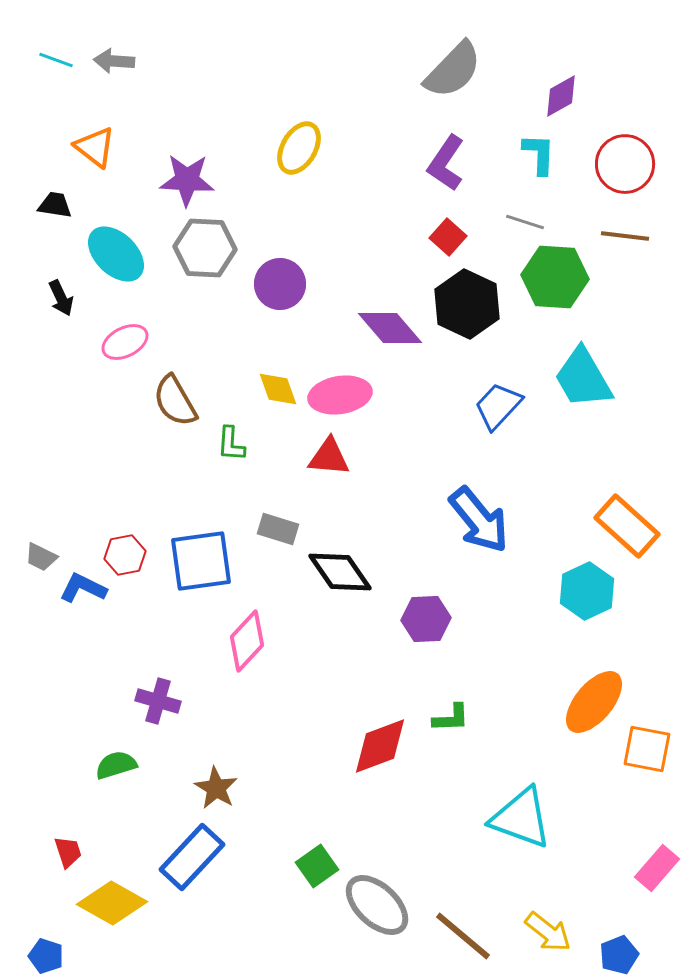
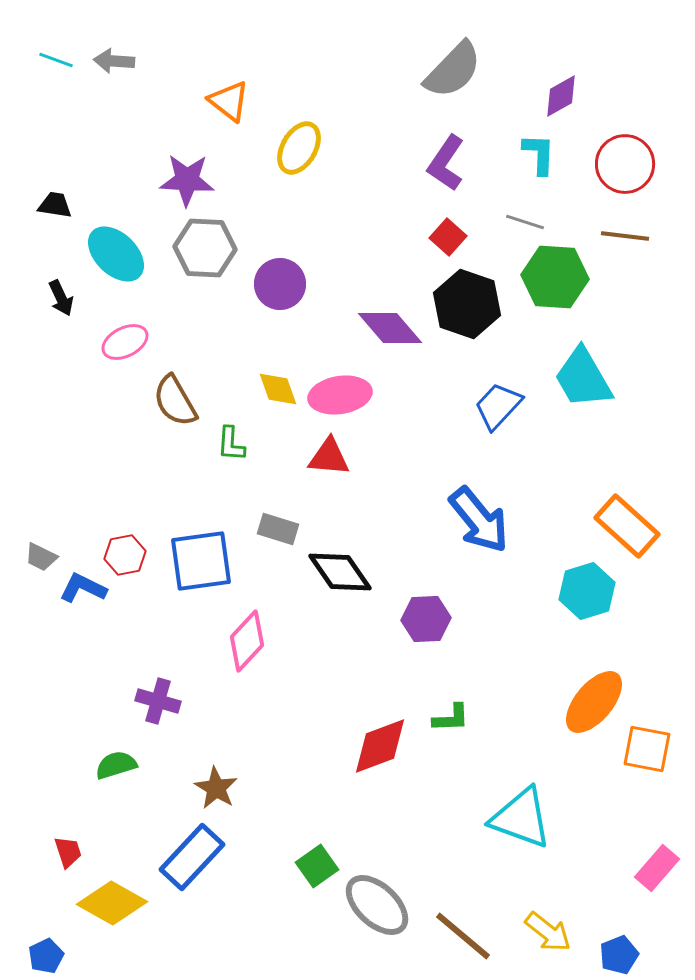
orange triangle at (95, 147): moved 134 px right, 46 px up
black hexagon at (467, 304): rotated 6 degrees counterclockwise
cyan hexagon at (587, 591): rotated 8 degrees clockwise
blue pentagon at (46, 956): rotated 28 degrees clockwise
